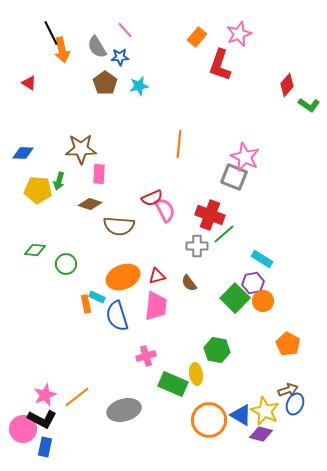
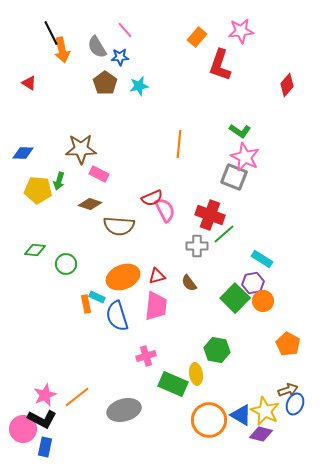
pink star at (239, 34): moved 2 px right, 3 px up; rotated 15 degrees clockwise
green L-shape at (309, 105): moved 69 px left, 26 px down
pink rectangle at (99, 174): rotated 66 degrees counterclockwise
